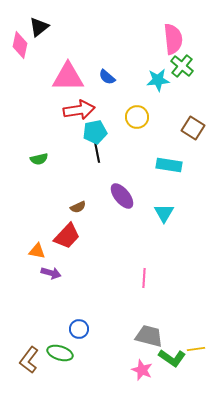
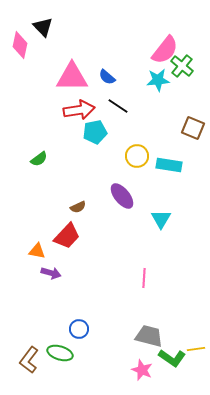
black triangle: moved 4 px right; rotated 35 degrees counterclockwise
pink semicircle: moved 8 px left, 11 px down; rotated 44 degrees clockwise
pink triangle: moved 4 px right
yellow circle: moved 39 px down
brown square: rotated 10 degrees counterclockwise
black line: moved 21 px right, 46 px up; rotated 45 degrees counterclockwise
green semicircle: rotated 24 degrees counterclockwise
cyan triangle: moved 3 px left, 6 px down
